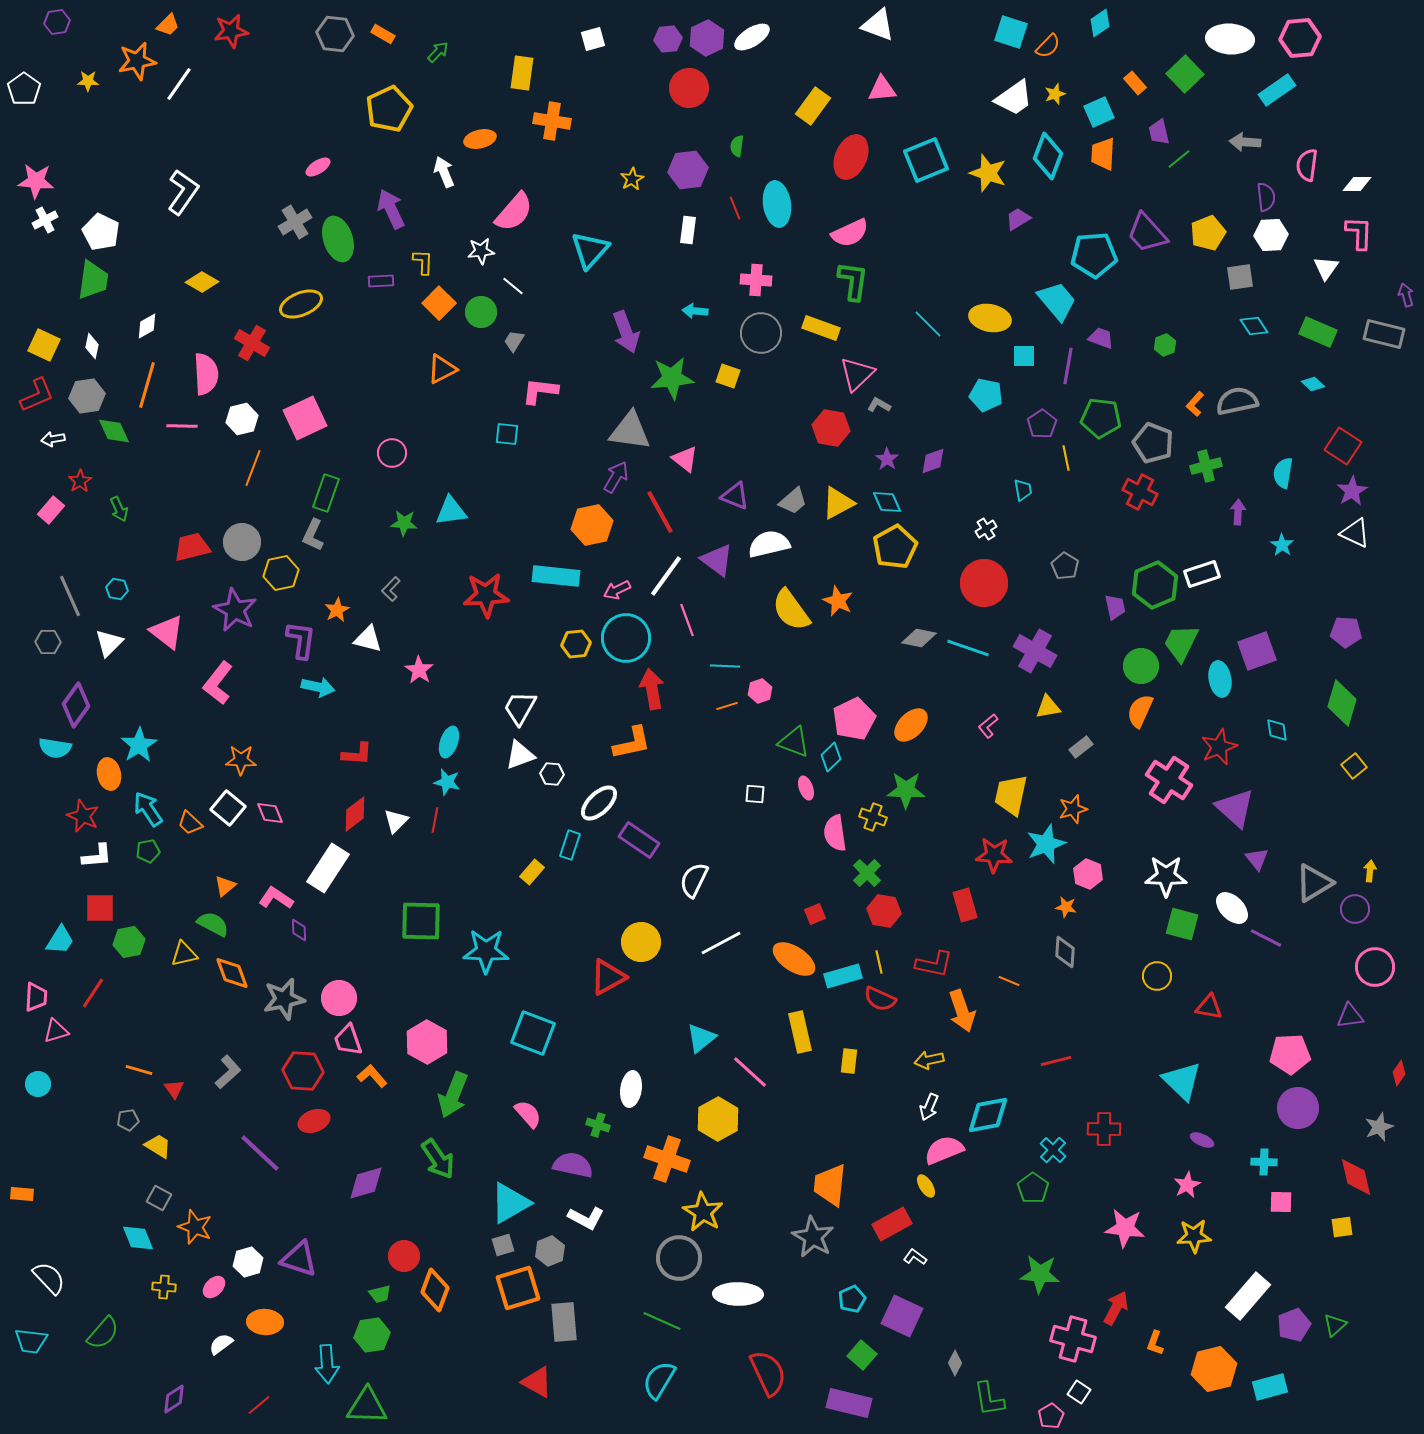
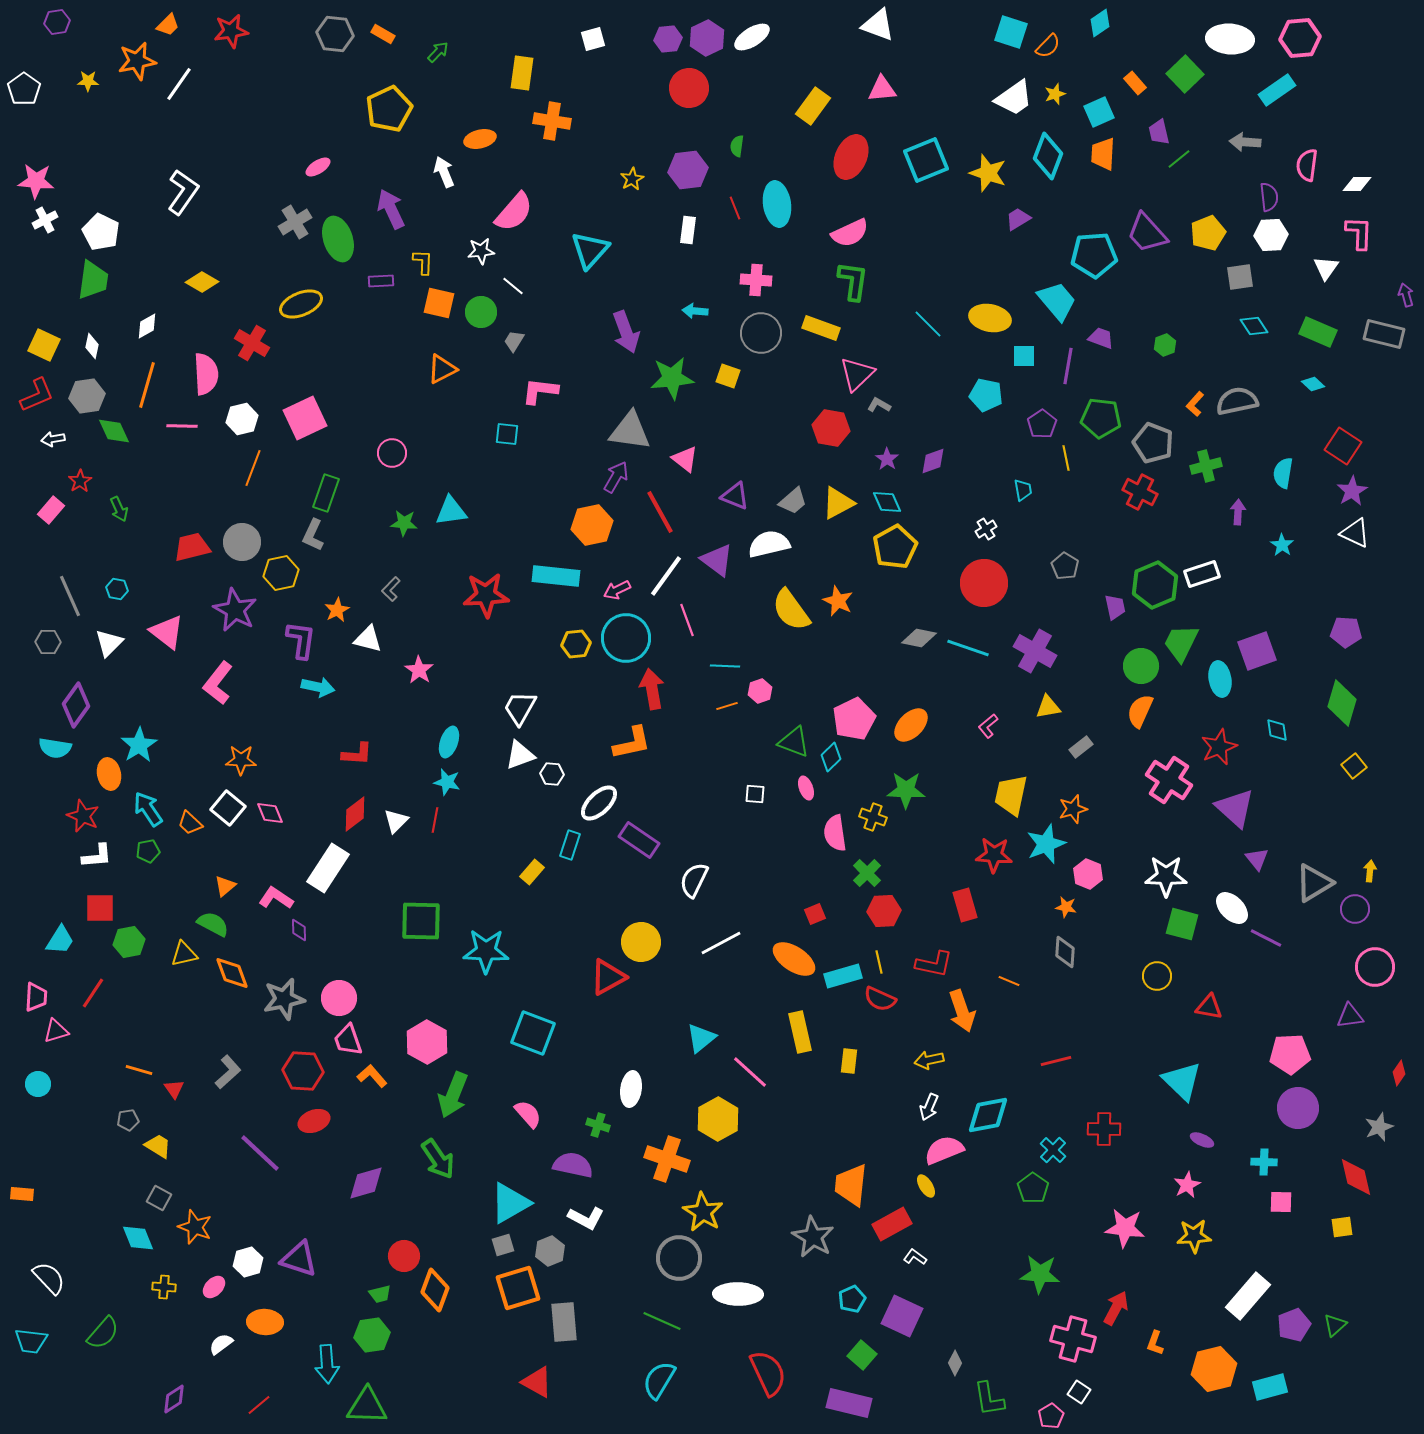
purple semicircle at (1266, 197): moved 3 px right
orange square at (439, 303): rotated 32 degrees counterclockwise
red hexagon at (884, 911): rotated 12 degrees counterclockwise
orange trapezoid at (830, 1185): moved 21 px right
